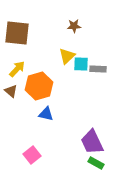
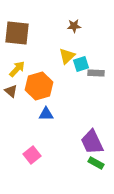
cyan square: rotated 21 degrees counterclockwise
gray rectangle: moved 2 px left, 4 px down
blue triangle: rotated 14 degrees counterclockwise
